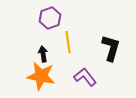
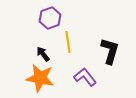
black L-shape: moved 1 px left, 3 px down
black arrow: rotated 28 degrees counterclockwise
orange star: moved 1 px left, 2 px down
